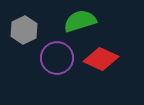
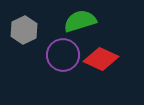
purple circle: moved 6 px right, 3 px up
